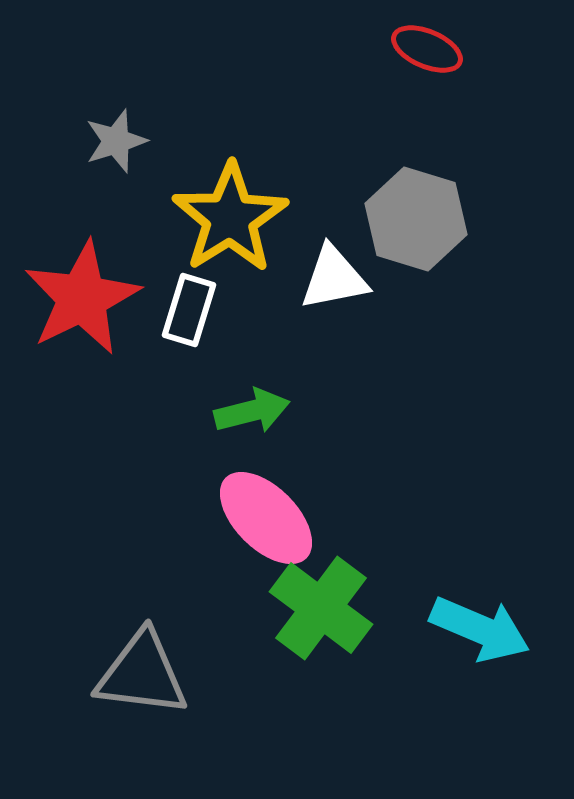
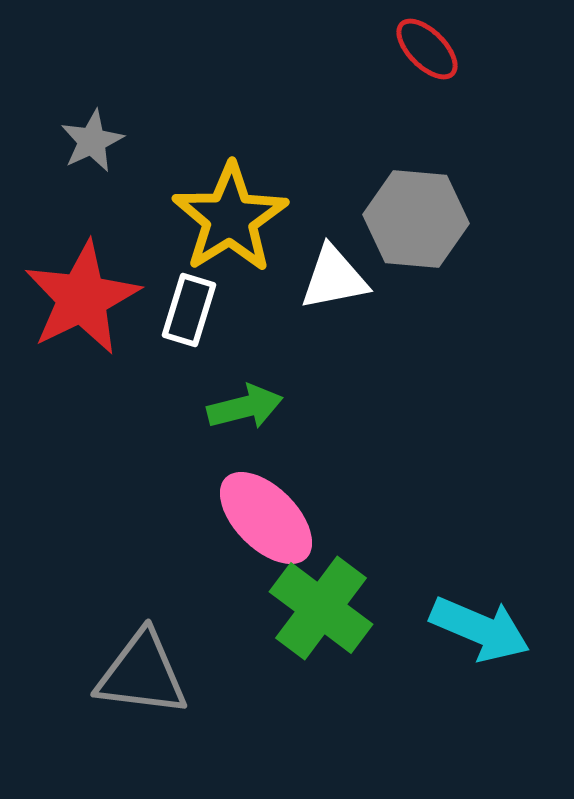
red ellipse: rotated 22 degrees clockwise
gray star: moved 24 px left; rotated 8 degrees counterclockwise
gray hexagon: rotated 12 degrees counterclockwise
green arrow: moved 7 px left, 4 px up
